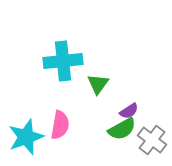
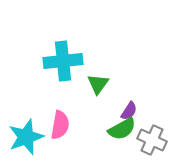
purple semicircle: rotated 24 degrees counterclockwise
gray cross: rotated 12 degrees counterclockwise
